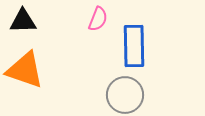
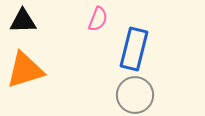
blue rectangle: moved 3 px down; rotated 15 degrees clockwise
orange triangle: rotated 36 degrees counterclockwise
gray circle: moved 10 px right
